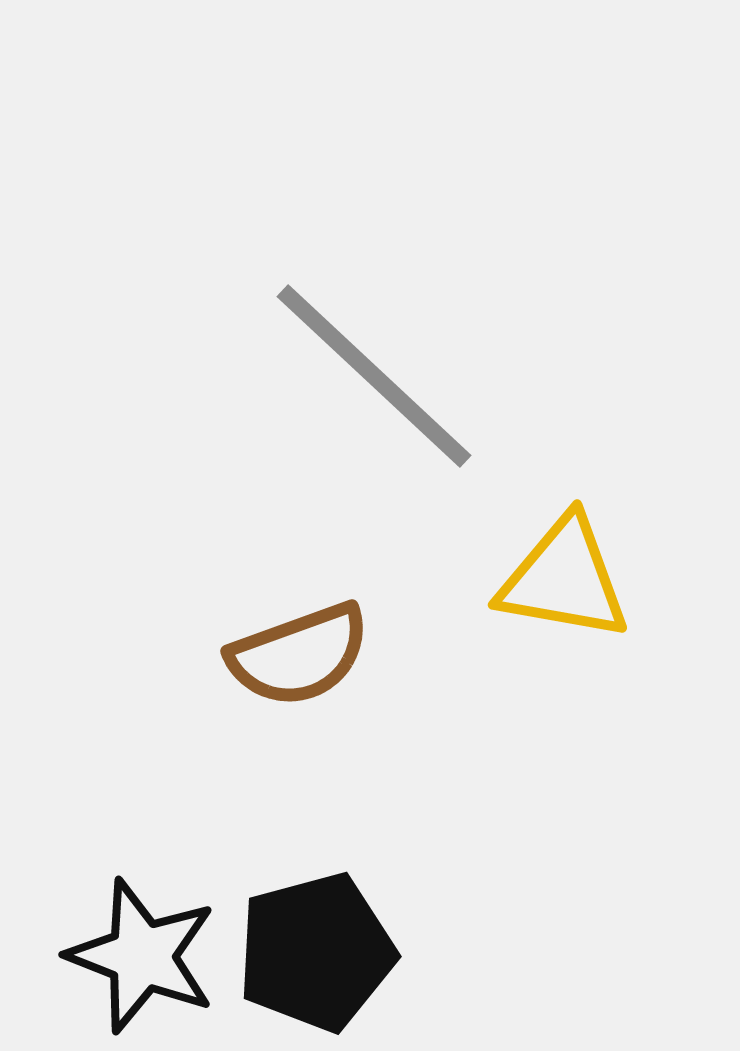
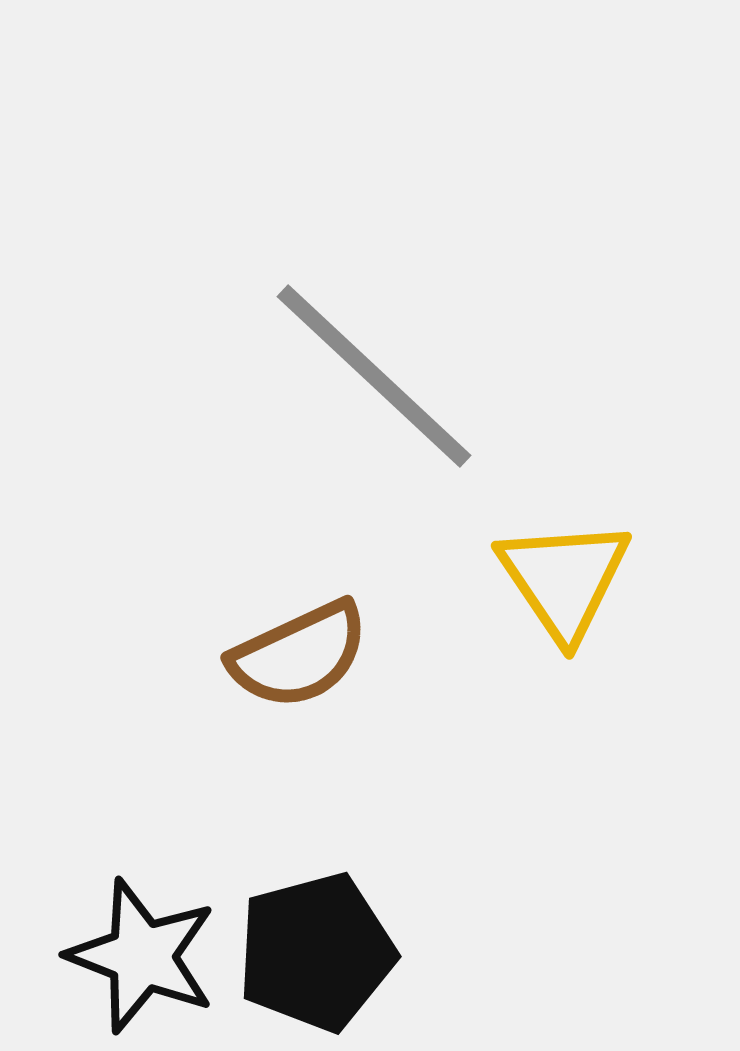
yellow triangle: rotated 46 degrees clockwise
brown semicircle: rotated 5 degrees counterclockwise
